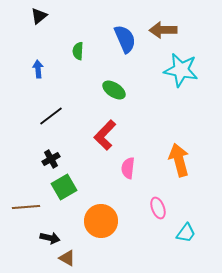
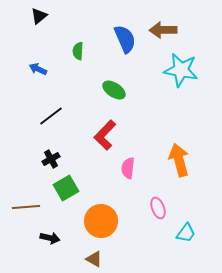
blue arrow: rotated 60 degrees counterclockwise
green square: moved 2 px right, 1 px down
brown triangle: moved 27 px right, 1 px down
